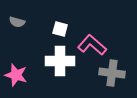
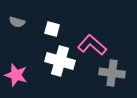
white square: moved 8 px left
white cross: rotated 16 degrees clockwise
